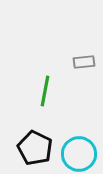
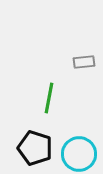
green line: moved 4 px right, 7 px down
black pentagon: rotated 8 degrees counterclockwise
